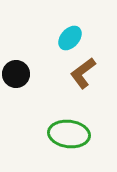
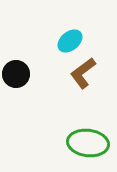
cyan ellipse: moved 3 px down; rotated 10 degrees clockwise
green ellipse: moved 19 px right, 9 px down
